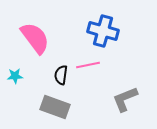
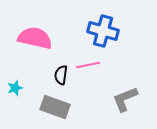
pink semicircle: rotated 40 degrees counterclockwise
cyan star: moved 12 px down; rotated 14 degrees counterclockwise
